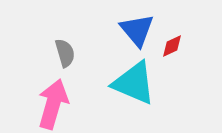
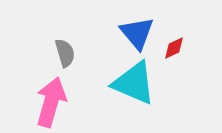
blue triangle: moved 3 px down
red diamond: moved 2 px right, 2 px down
pink arrow: moved 2 px left, 2 px up
